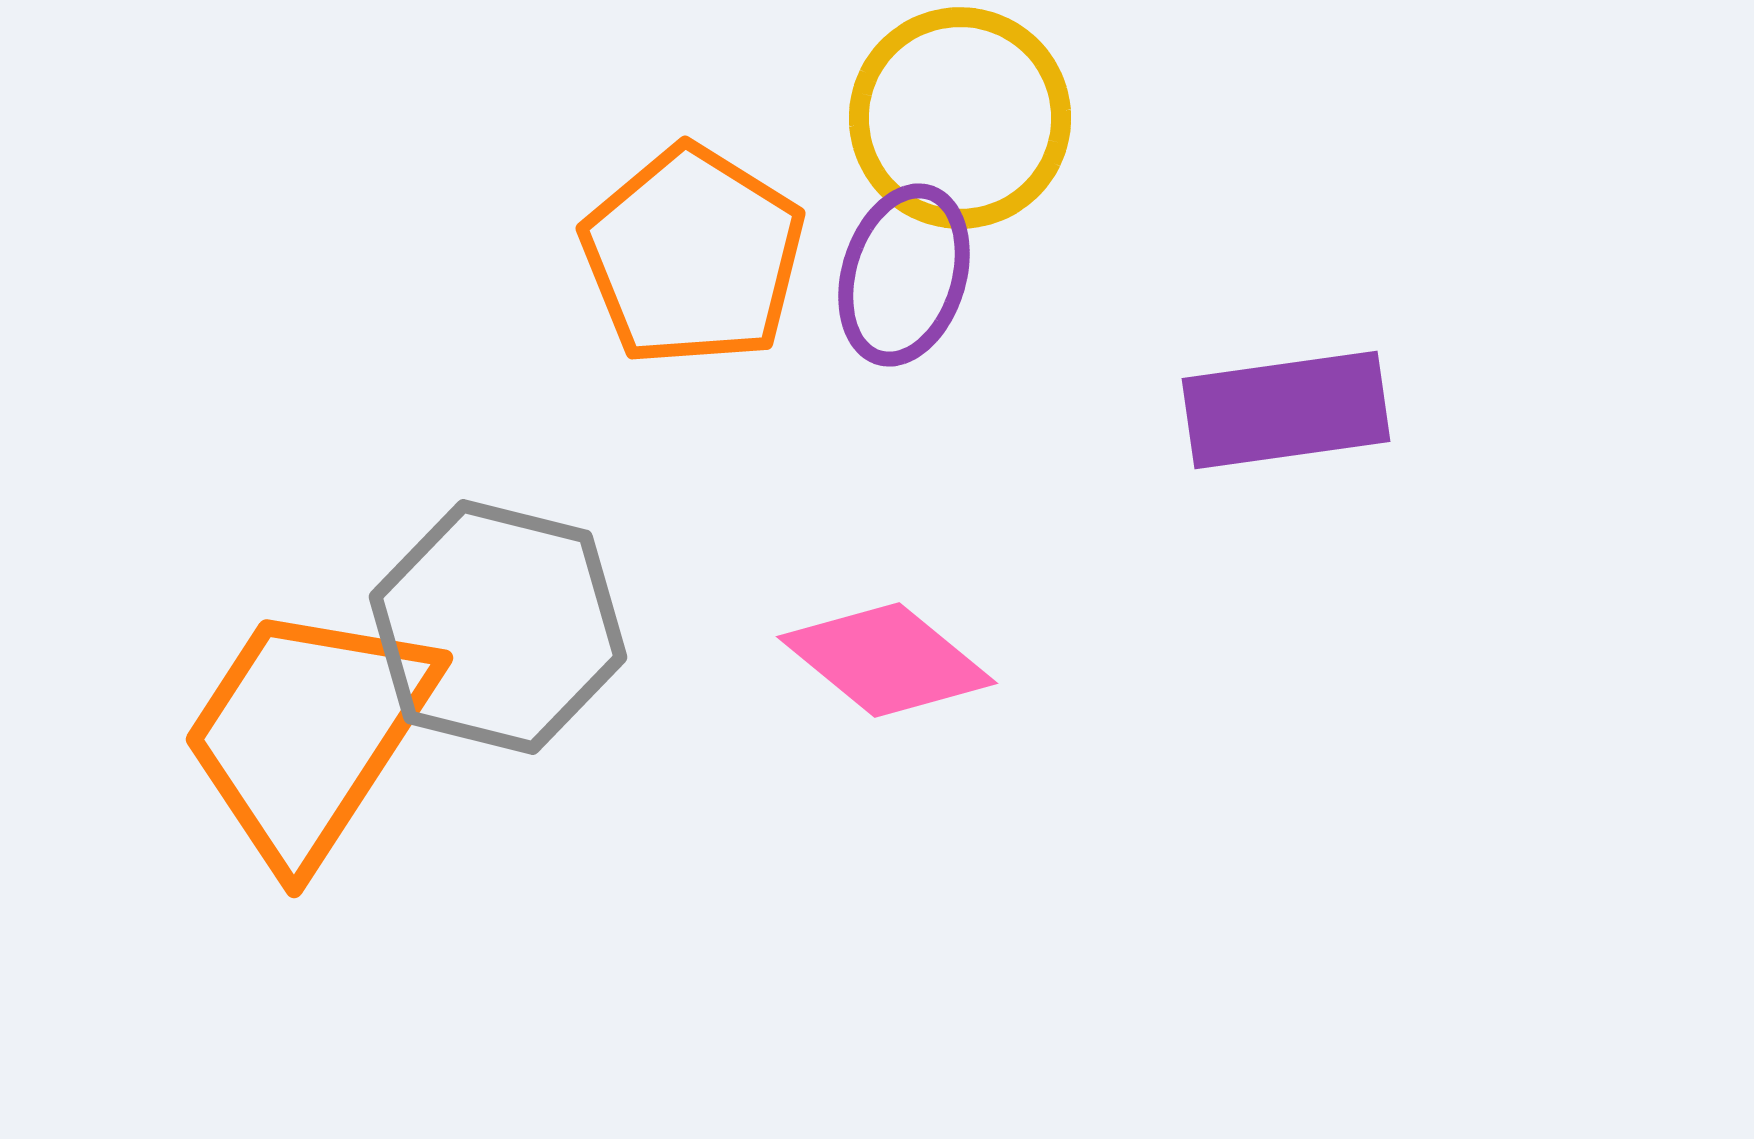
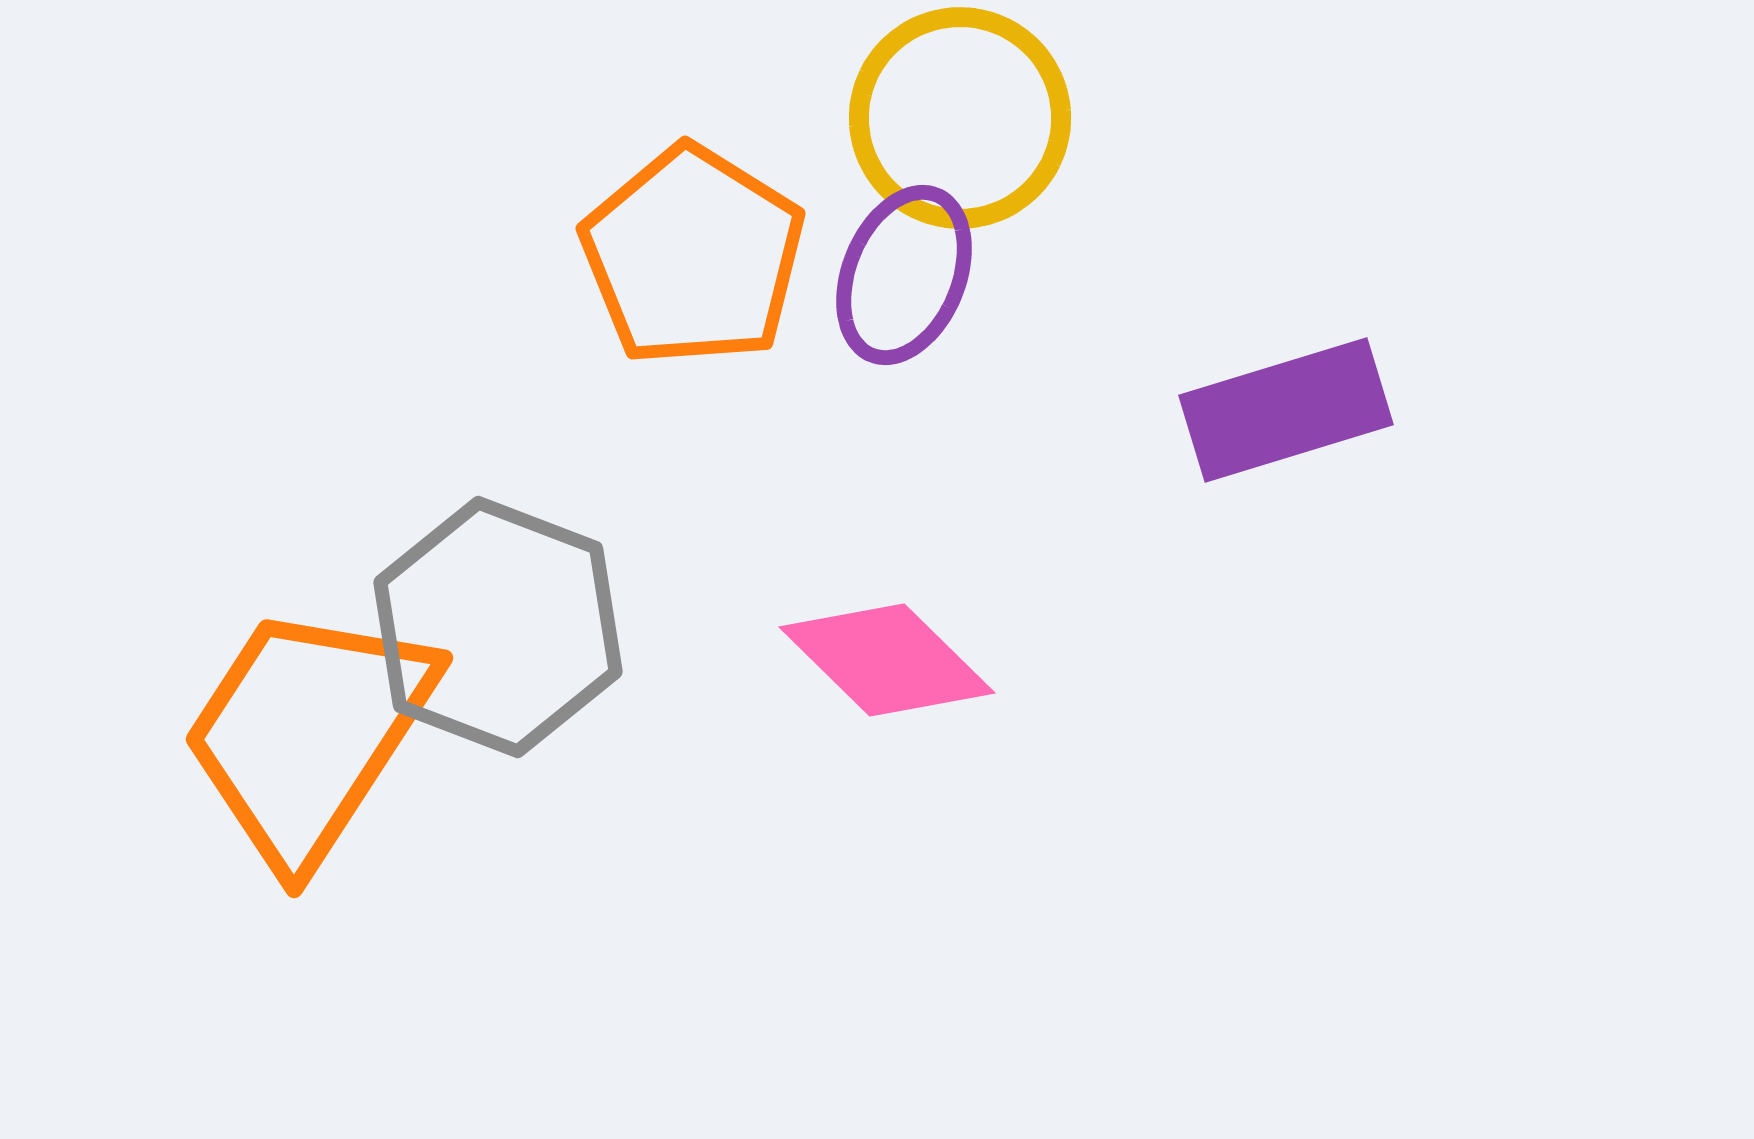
purple ellipse: rotated 5 degrees clockwise
purple rectangle: rotated 9 degrees counterclockwise
gray hexagon: rotated 7 degrees clockwise
pink diamond: rotated 5 degrees clockwise
